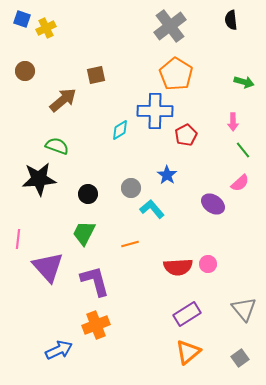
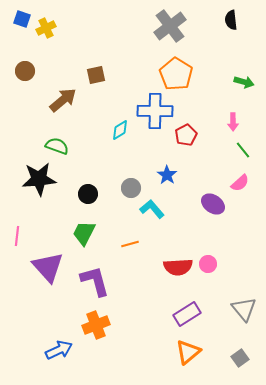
pink line: moved 1 px left, 3 px up
